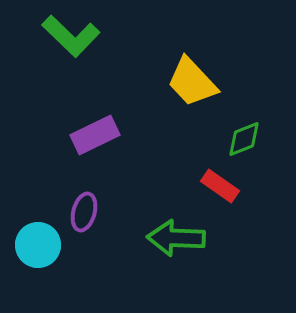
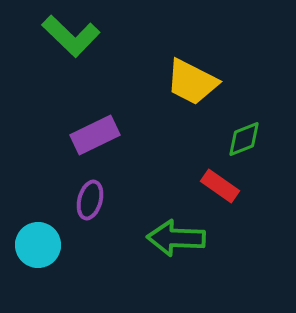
yellow trapezoid: rotated 20 degrees counterclockwise
purple ellipse: moved 6 px right, 12 px up
